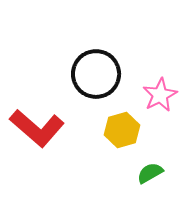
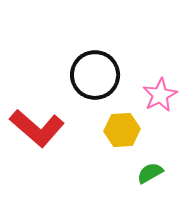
black circle: moved 1 px left, 1 px down
yellow hexagon: rotated 12 degrees clockwise
